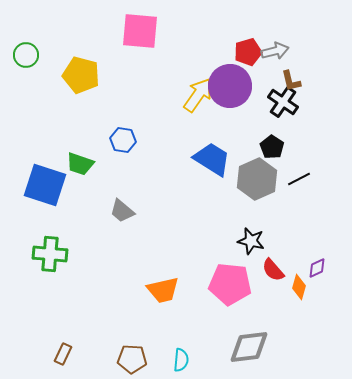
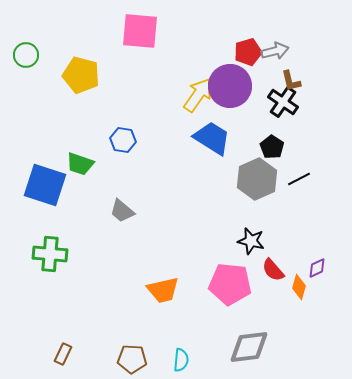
blue trapezoid: moved 21 px up
